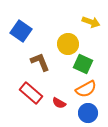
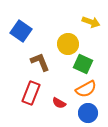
red rectangle: rotated 70 degrees clockwise
